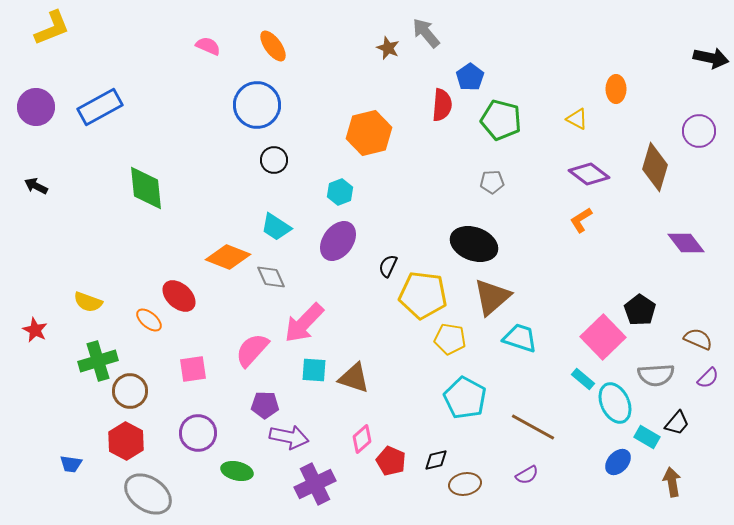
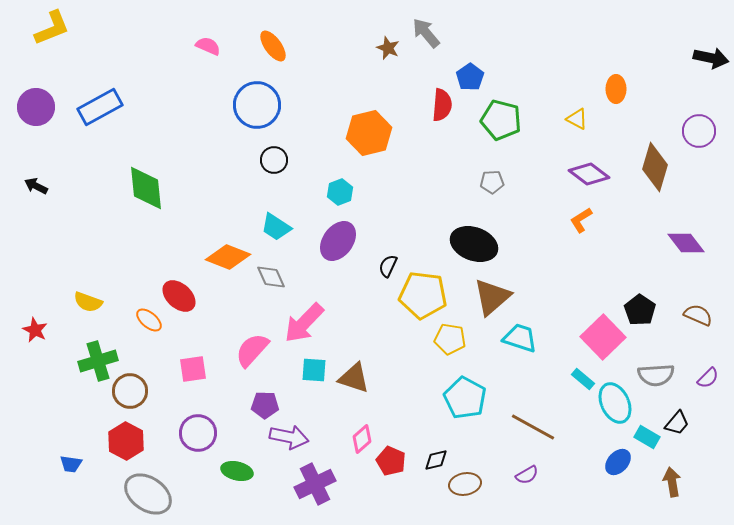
brown semicircle at (698, 339): moved 24 px up
